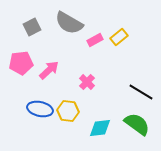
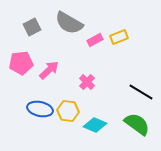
yellow rectangle: rotated 18 degrees clockwise
cyan diamond: moved 5 px left, 3 px up; rotated 30 degrees clockwise
